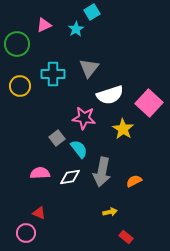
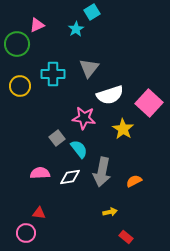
pink triangle: moved 7 px left
red triangle: rotated 16 degrees counterclockwise
